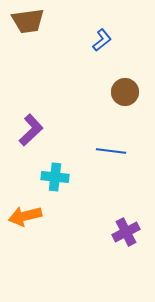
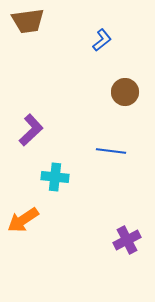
orange arrow: moved 2 px left, 4 px down; rotated 20 degrees counterclockwise
purple cross: moved 1 px right, 8 px down
